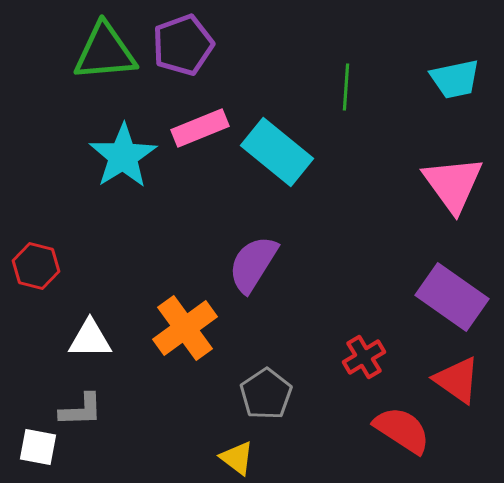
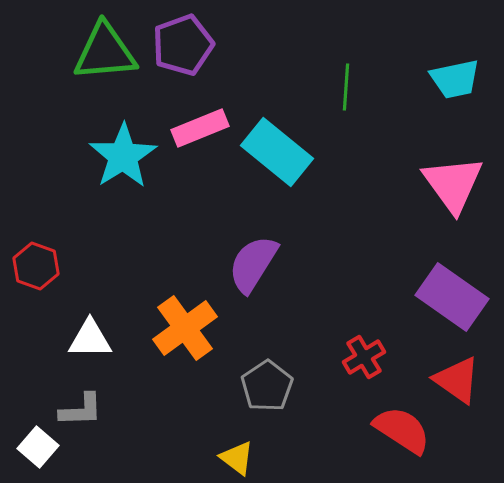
red hexagon: rotated 6 degrees clockwise
gray pentagon: moved 1 px right, 8 px up
white square: rotated 30 degrees clockwise
